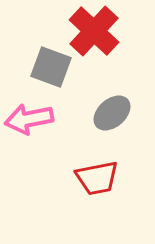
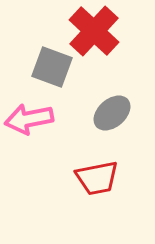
gray square: moved 1 px right
